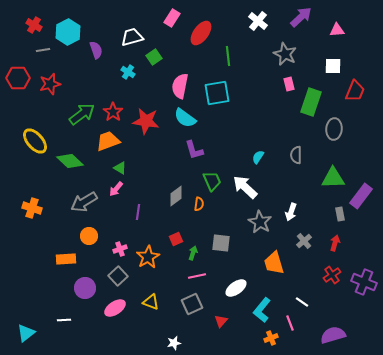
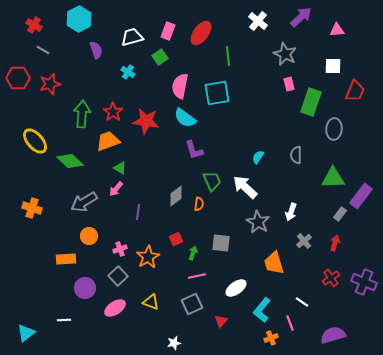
pink rectangle at (172, 18): moved 4 px left, 13 px down; rotated 12 degrees counterclockwise
cyan hexagon at (68, 32): moved 11 px right, 13 px up
gray line at (43, 50): rotated 40 degrees clockwise
green square at (154, 57): moved 6 px right
green arrow at (82, 114): rotated 48 degrees counterclockwise
gray rectangle at (340, 214): rotated 48 degrees clockwise
gray star at (260, 222): moved 2 px left
red cross at (332, 275): moved 1 px left, 3 px down
